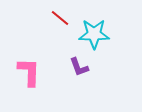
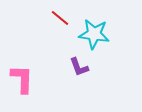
cyan star: rotated 8 degrees clockwise
pink L-shape: moved 7 px left, 7 px down
